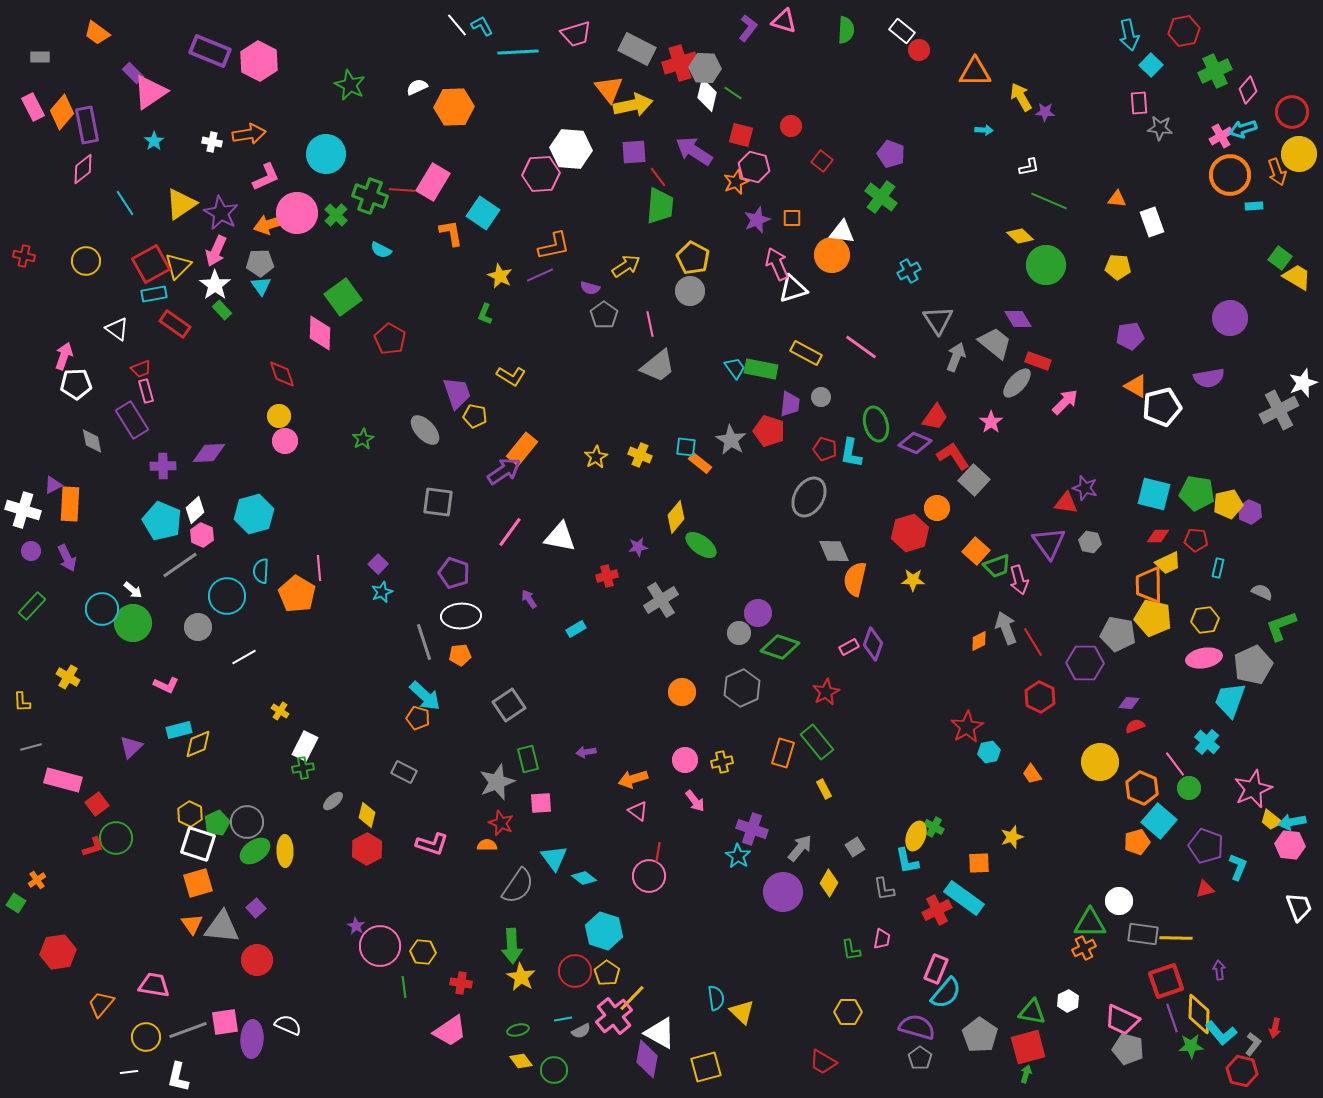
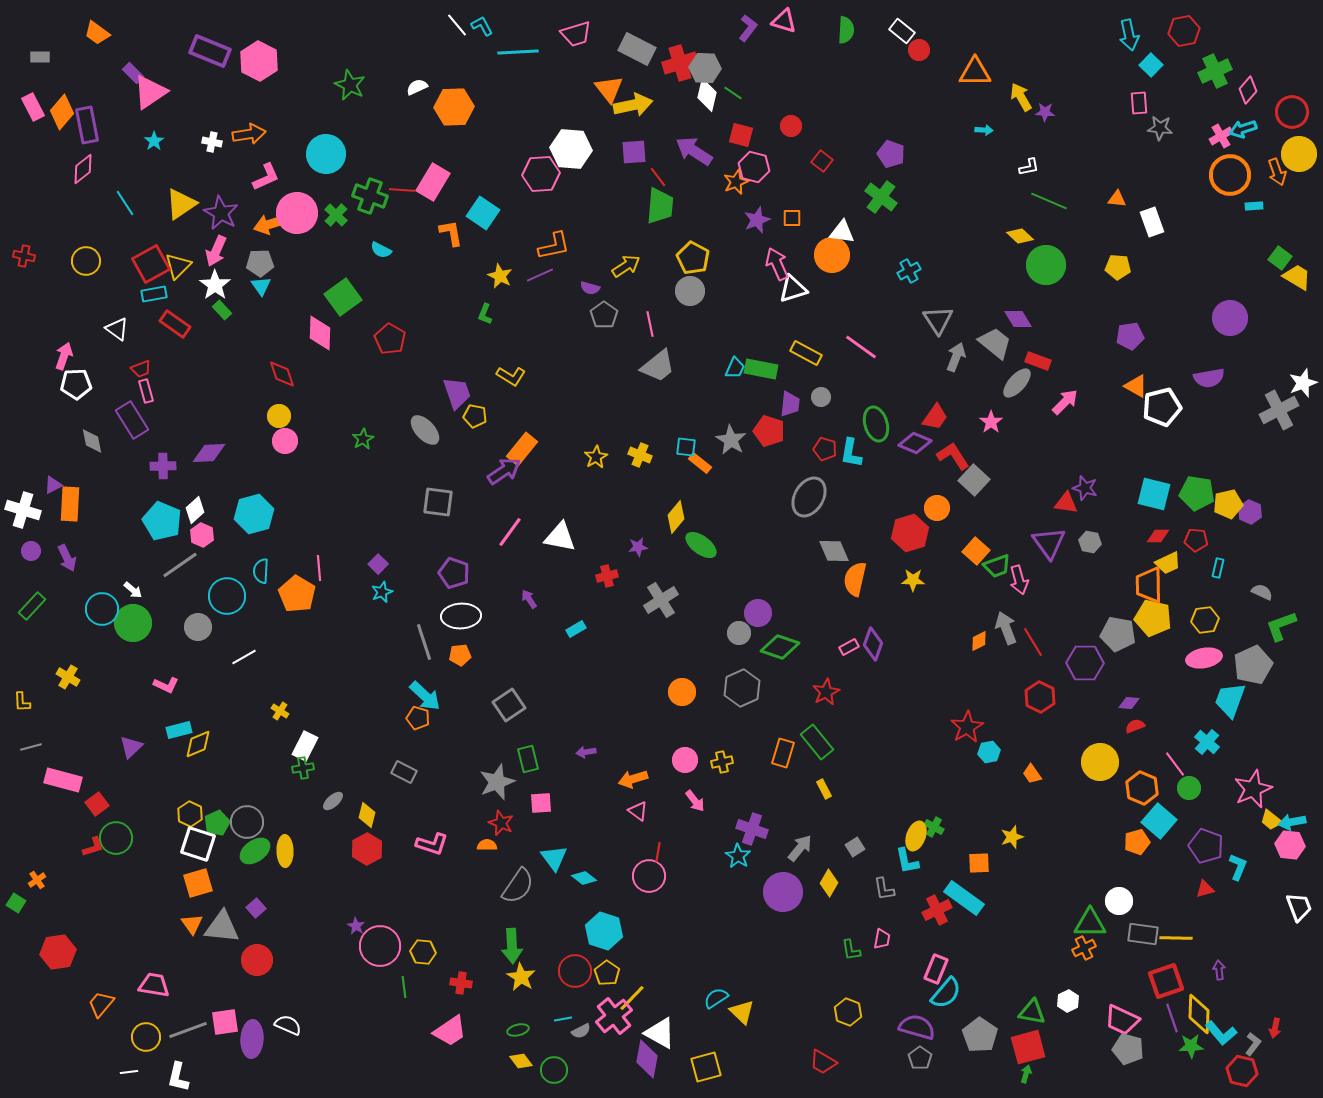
cyan trapezoid at (735, 368): rotated 60 degrees clockwise
cyan semicircle at (716, 998): rotated 115 degrees counterclockwise
yellow hexagon at (848, 1012): rotated 20 degrees clockwise
